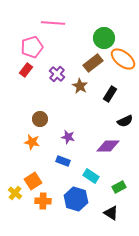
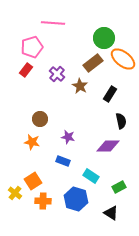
black semicircle: moved 4 px left; rotated 77 degrees counterclockwise
